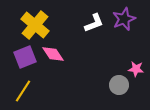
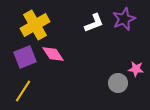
yellow cross: rotated 20 degrees clockwise
gray circle: moved 1 px left, 2 px up
